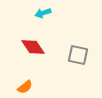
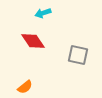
red diamond: moved 6 px up
